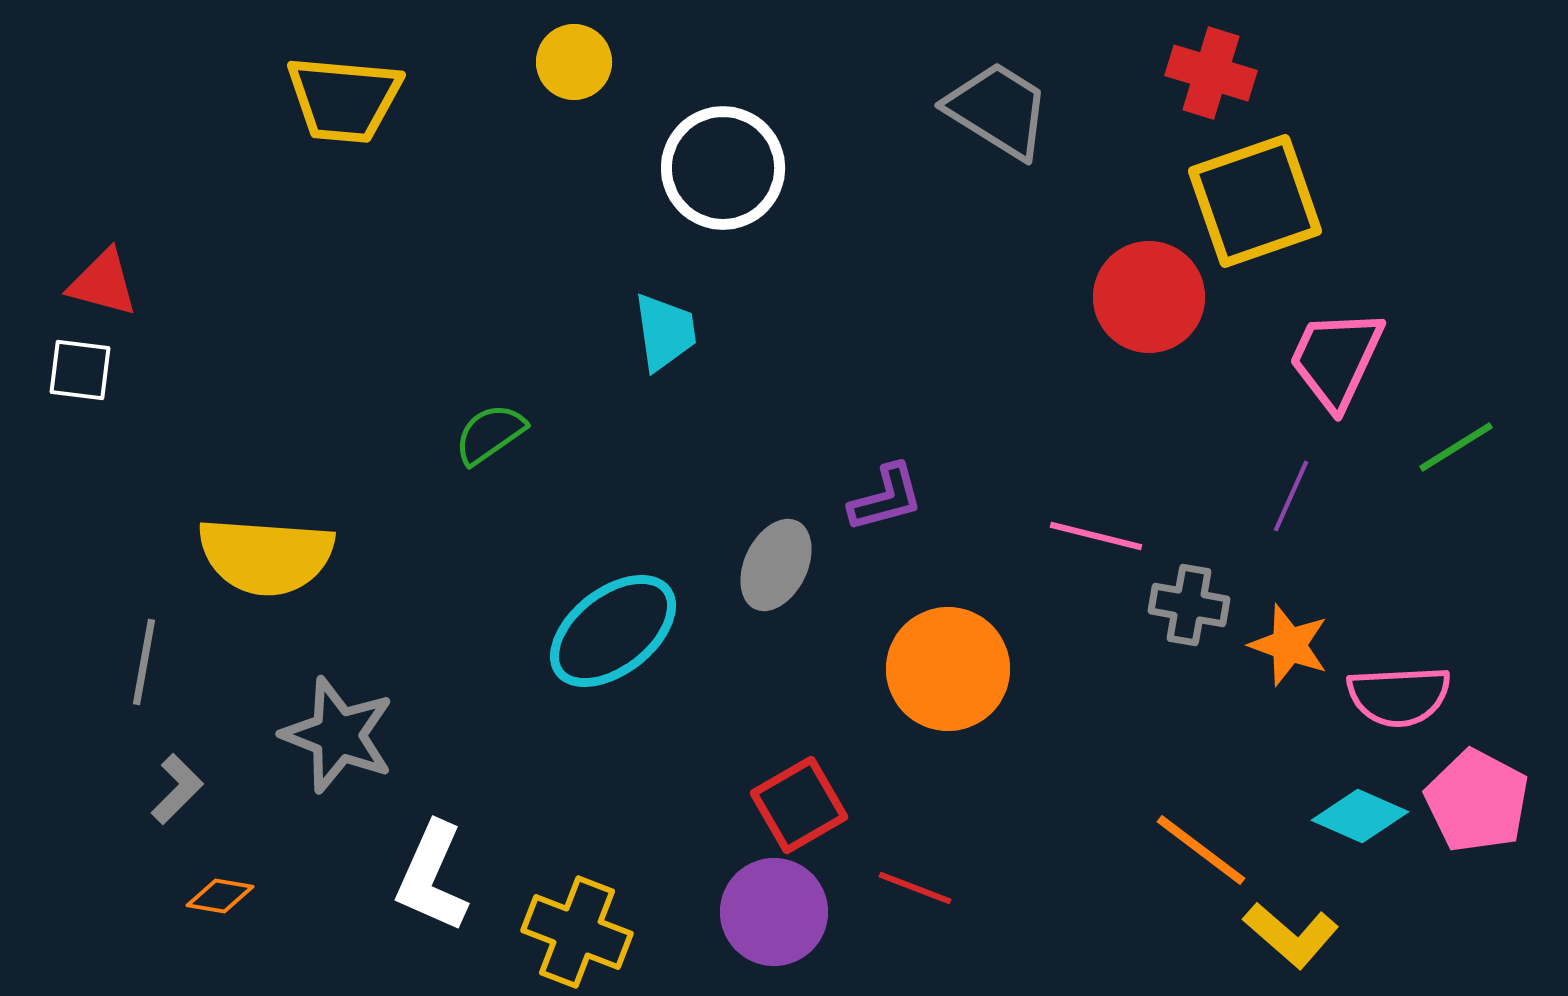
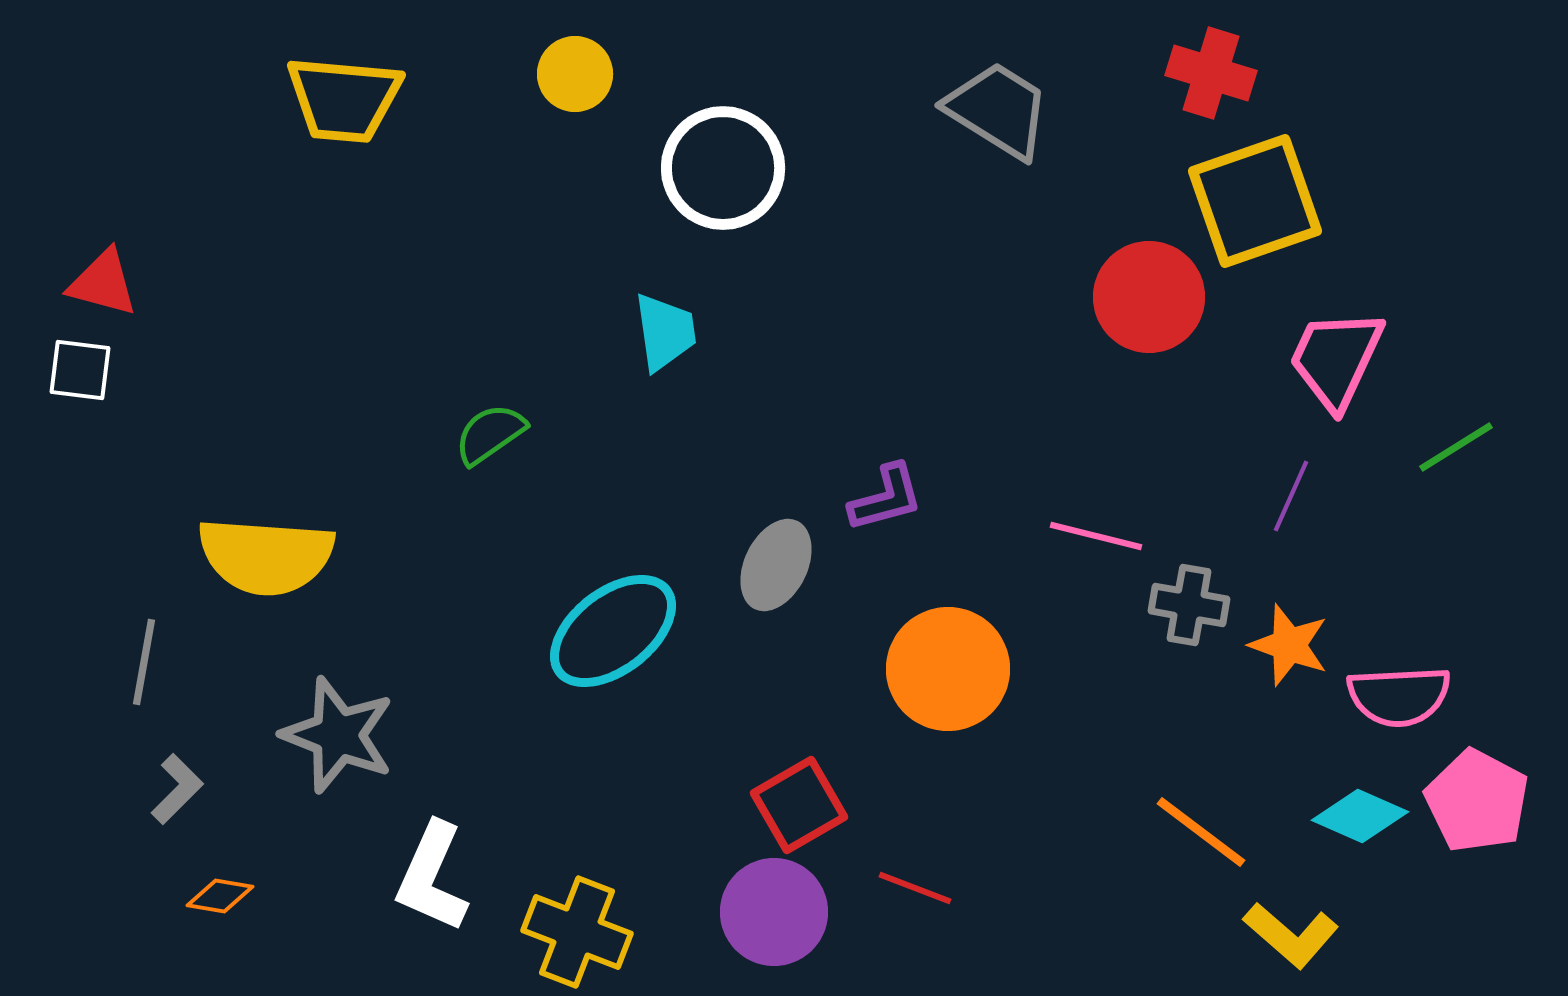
yellow circle: moved 1 px right, 12 px down
orange line: moved 18 px up
